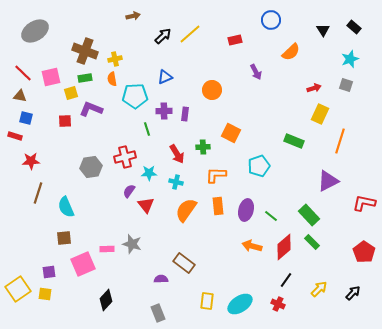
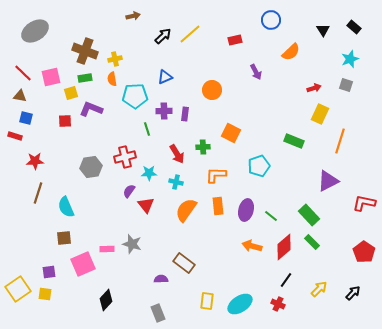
red star at (31, 161): moved 4 px right
